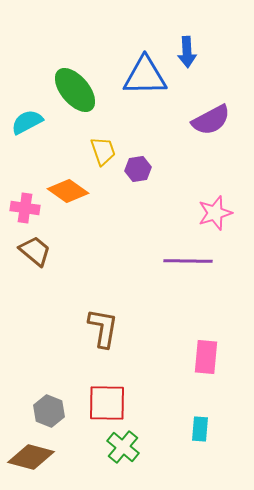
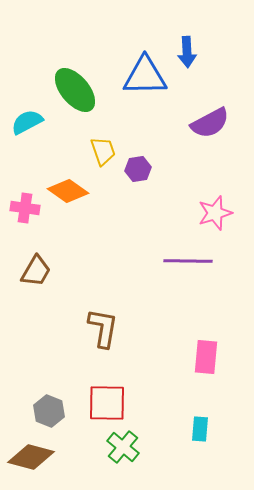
purple semicircle: moved 1 px left, 3 px down
brown trapezoid: moved 1 px right, 20 px down; rotated 80 degrees clockwise
